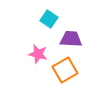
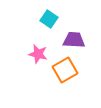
purple trapezoid: moved 3 px right, 1 px down
